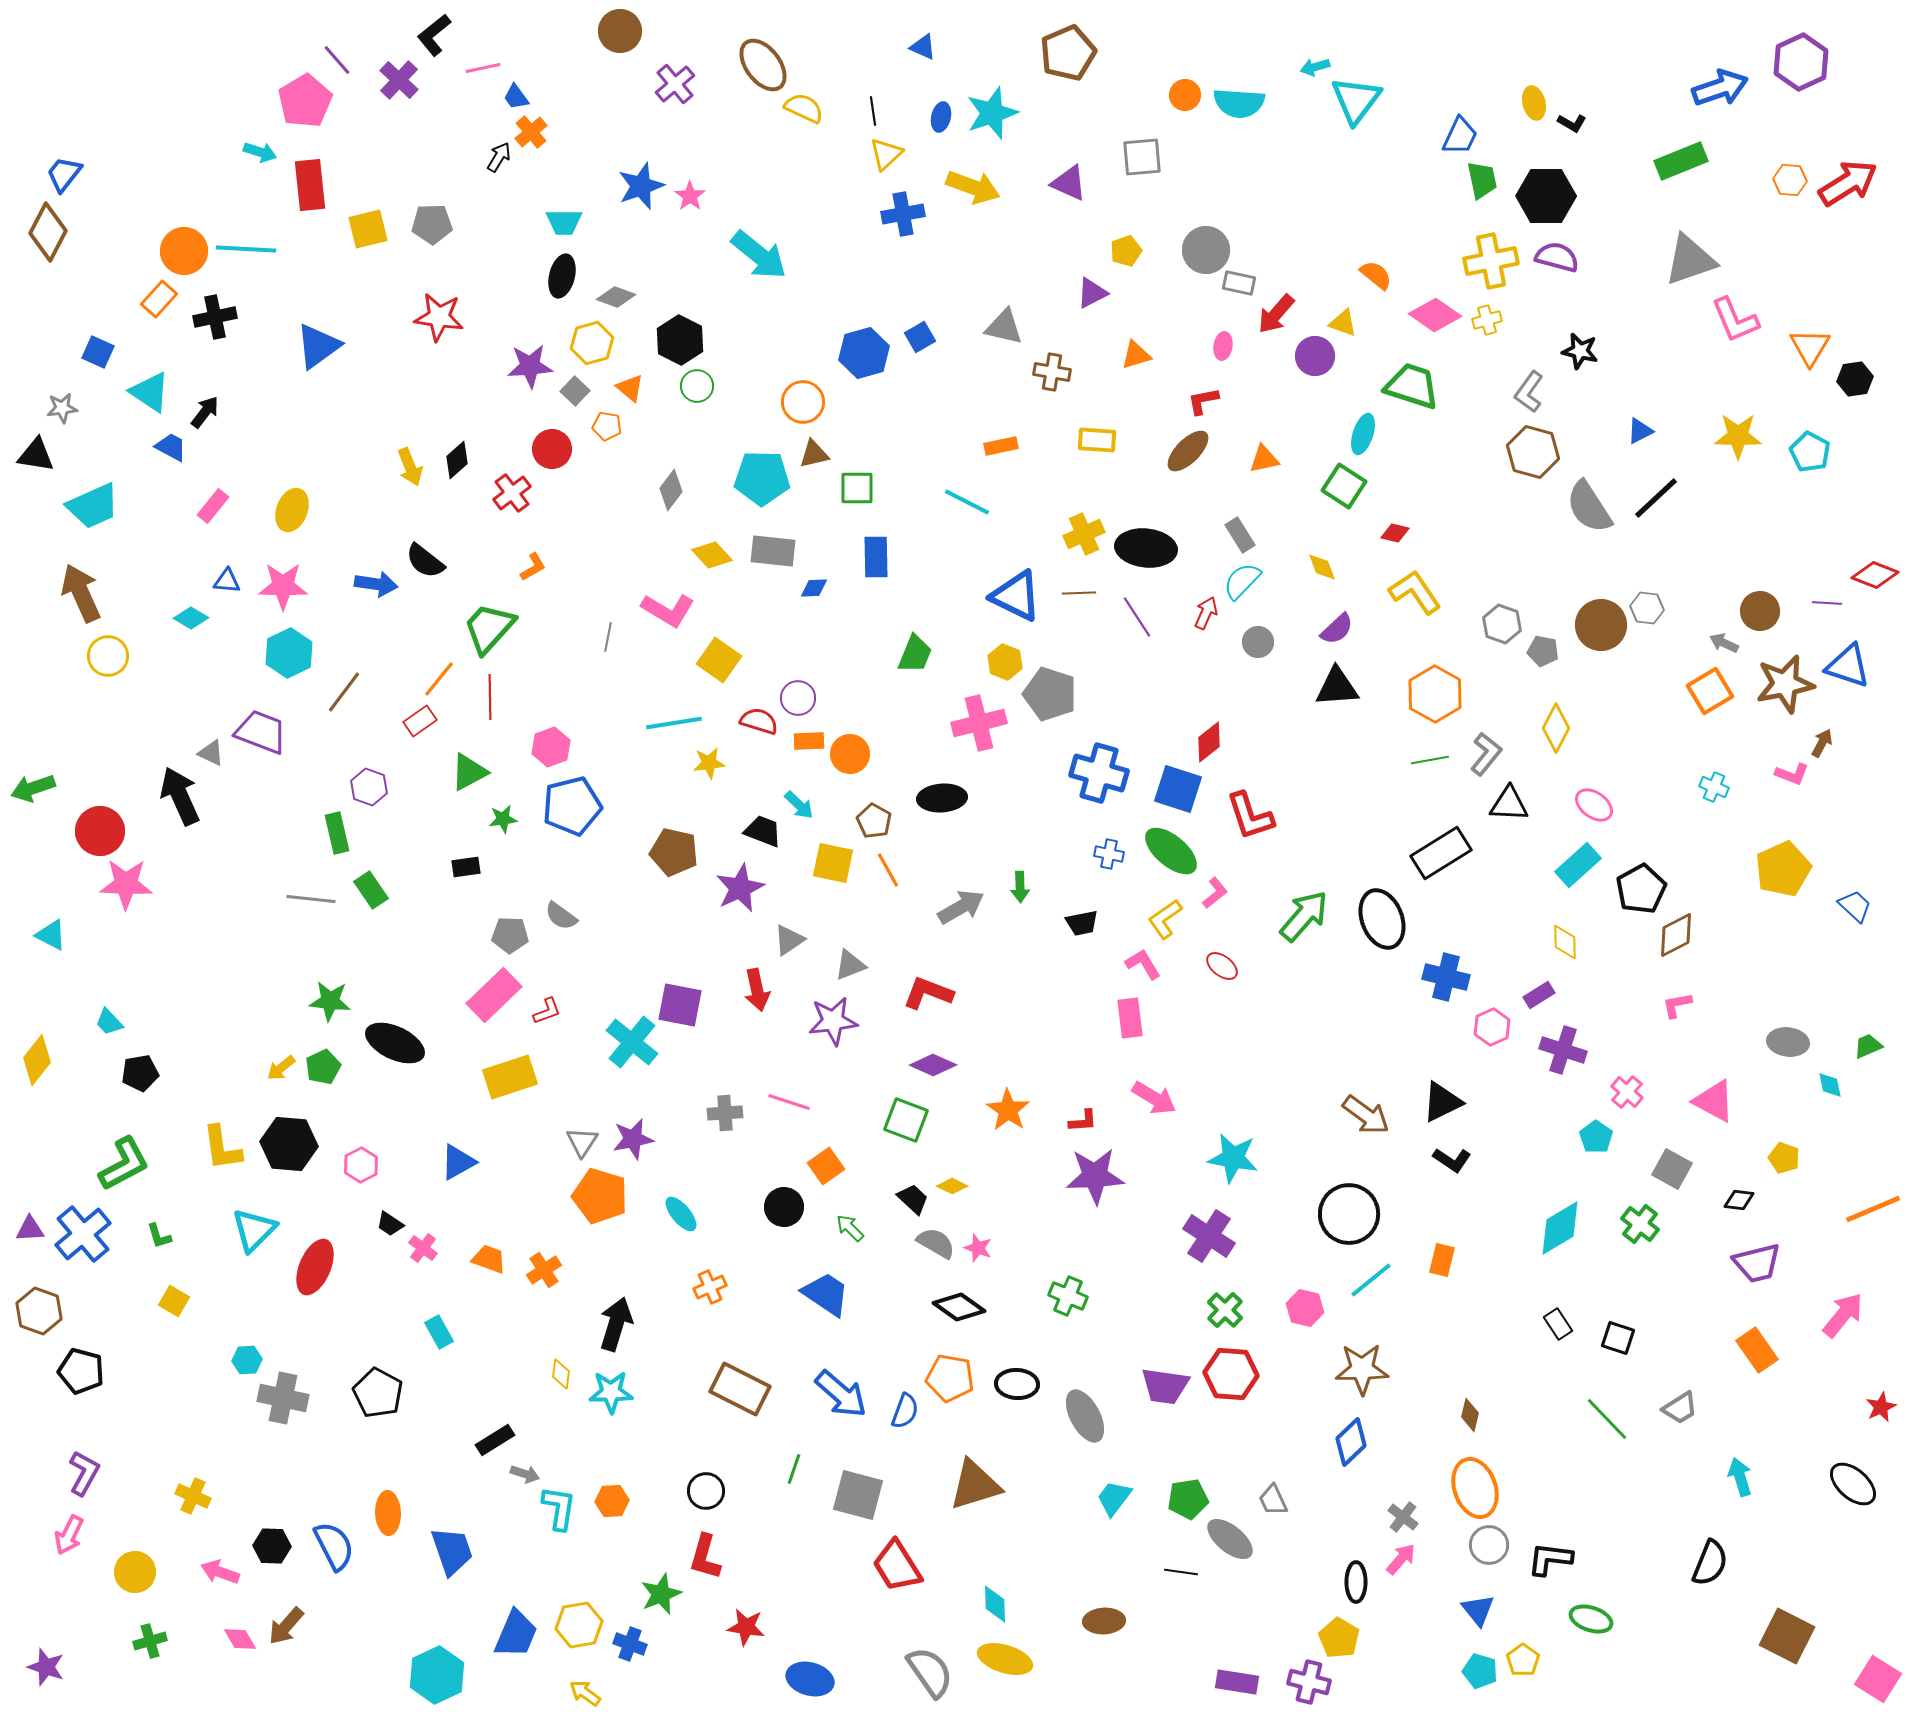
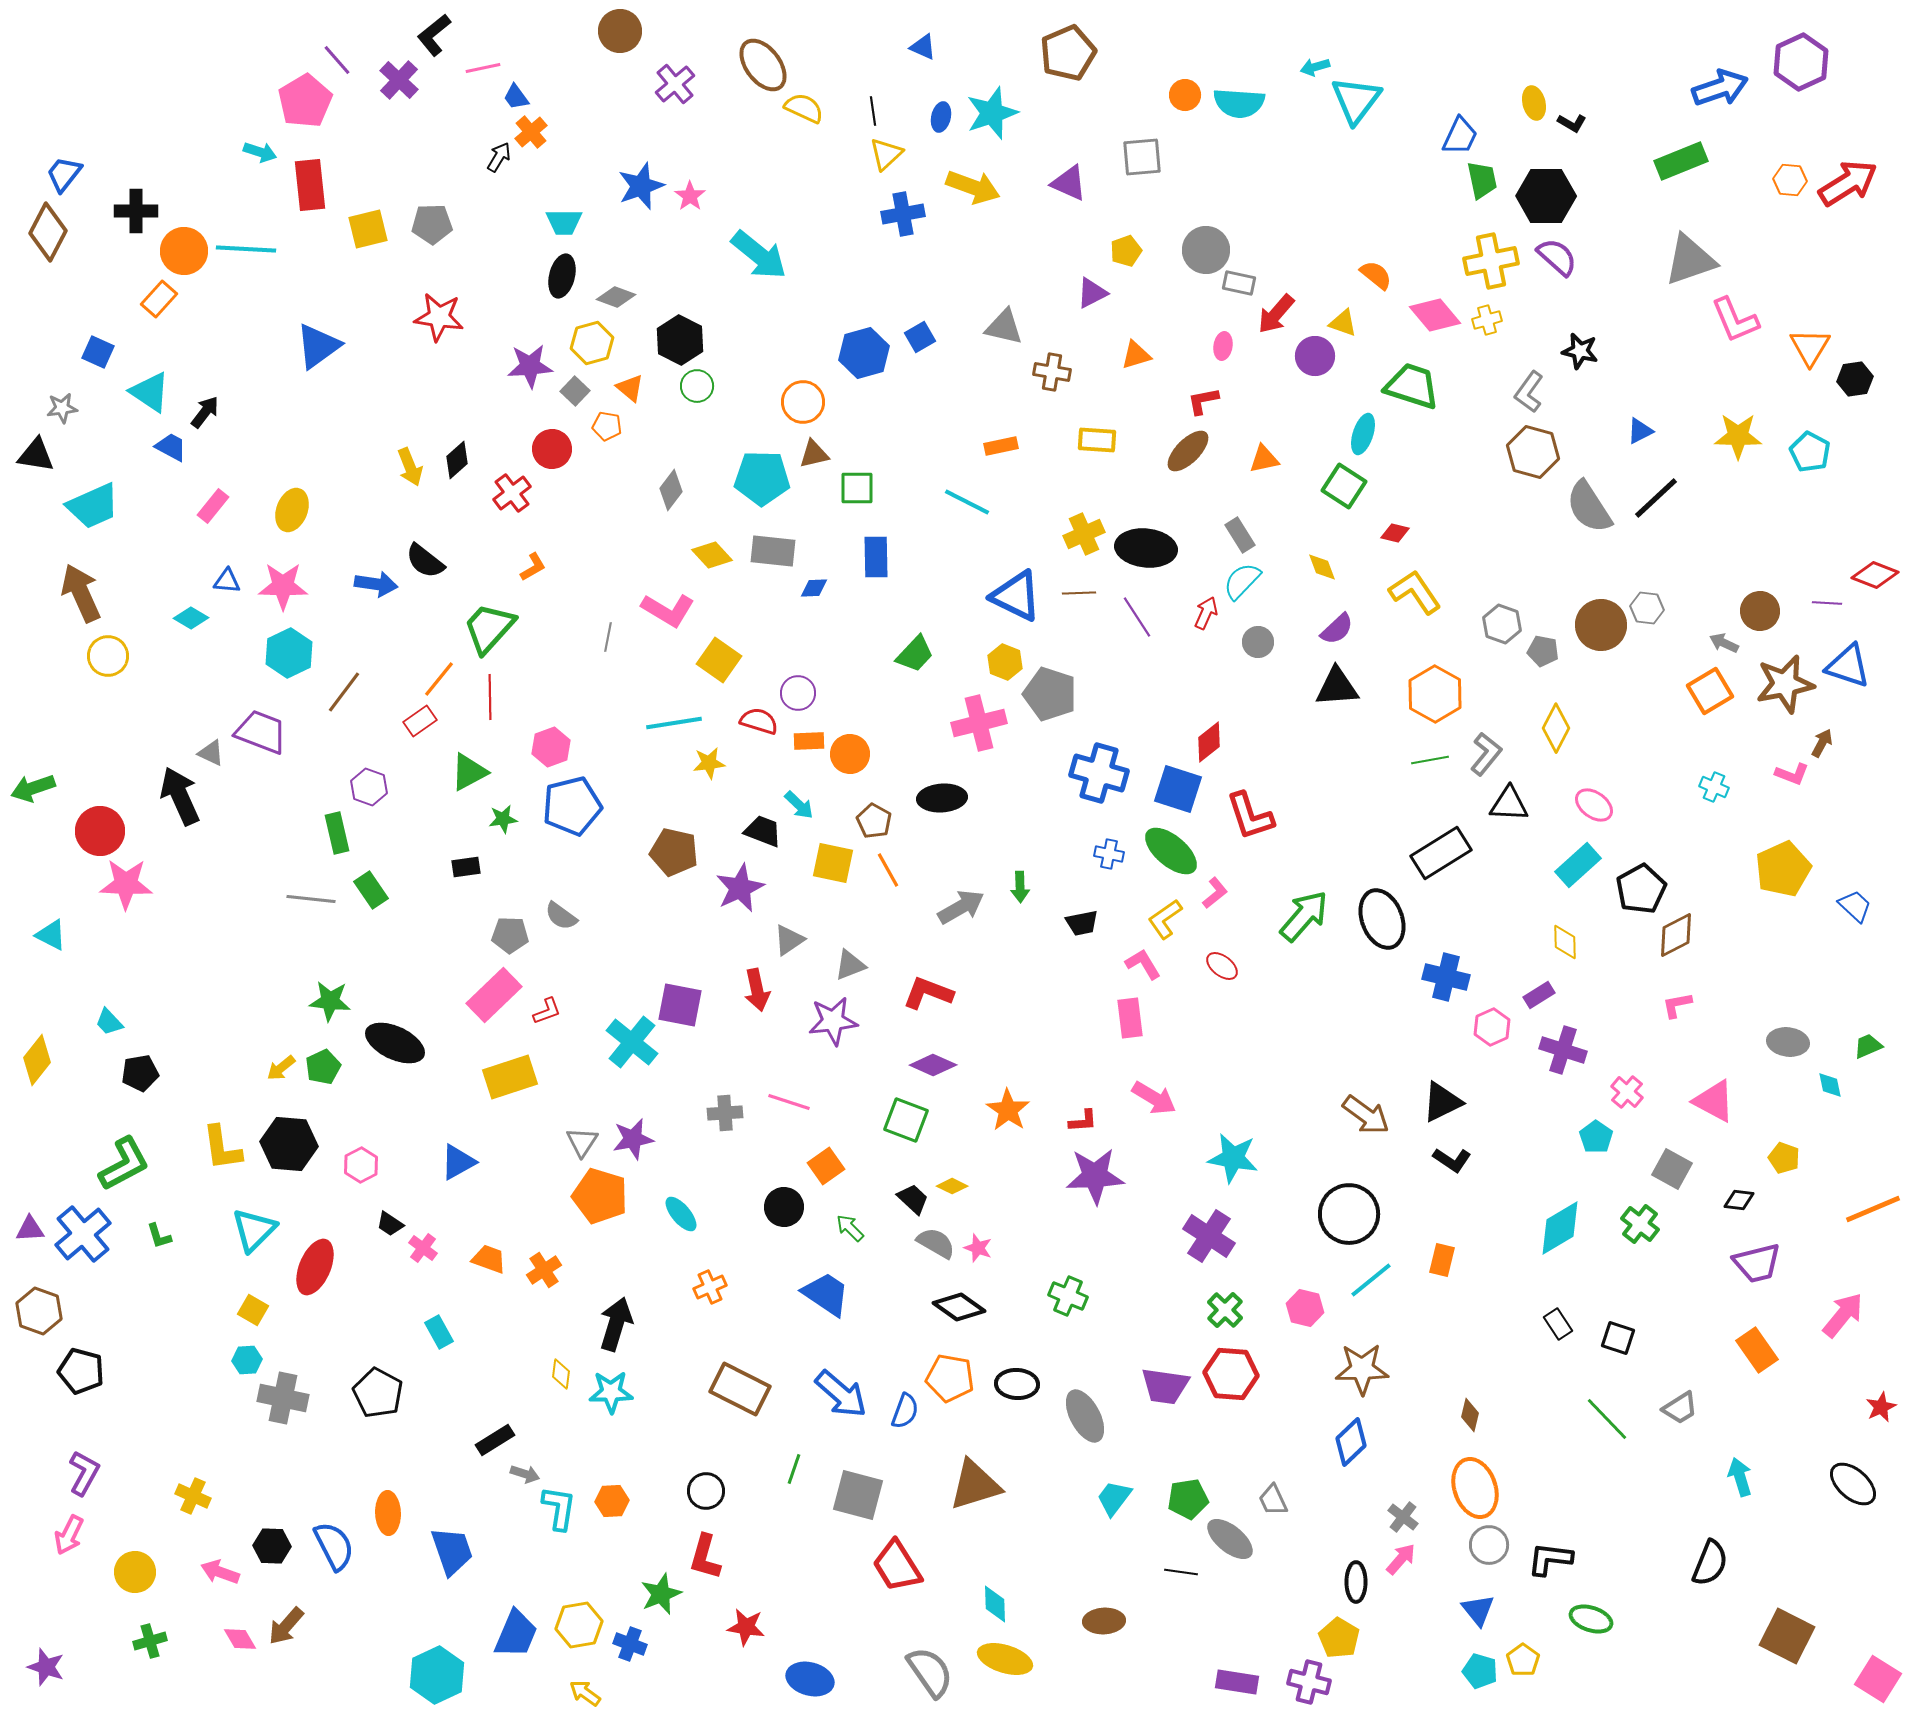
purple semicircle at (1557, 257): rotated 27 degrees clockwise
pink diamond at (1435, 315): rotated 15 degrees clockwise
black cross at (215, 317): moved 79 px left, 106 px up; rotated 12 degrees clockwise
green trapezoid at (915, 654): rotated 21 degrees clockwise
purple circle at (798, 698): moved 5 px up
yellow square at (174, 1301): moved 79 px right, 9 px down
